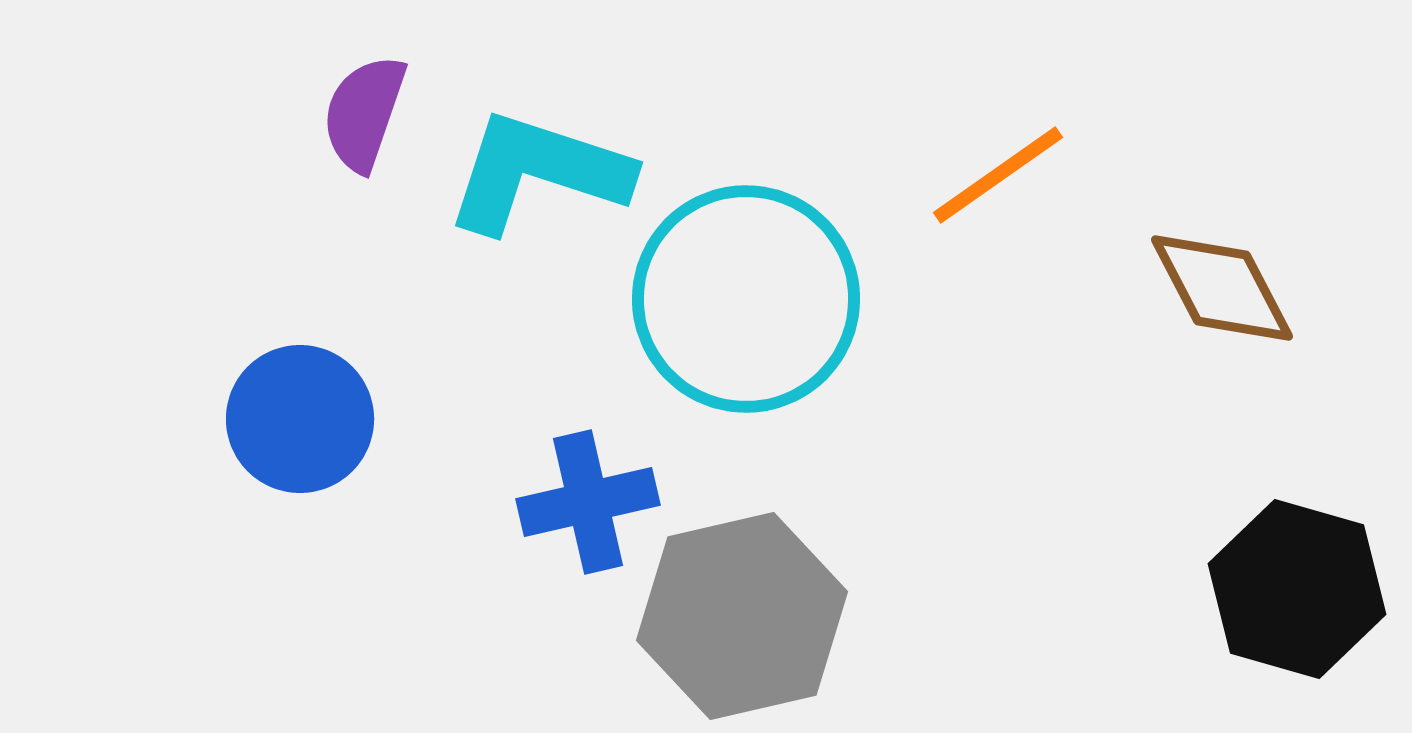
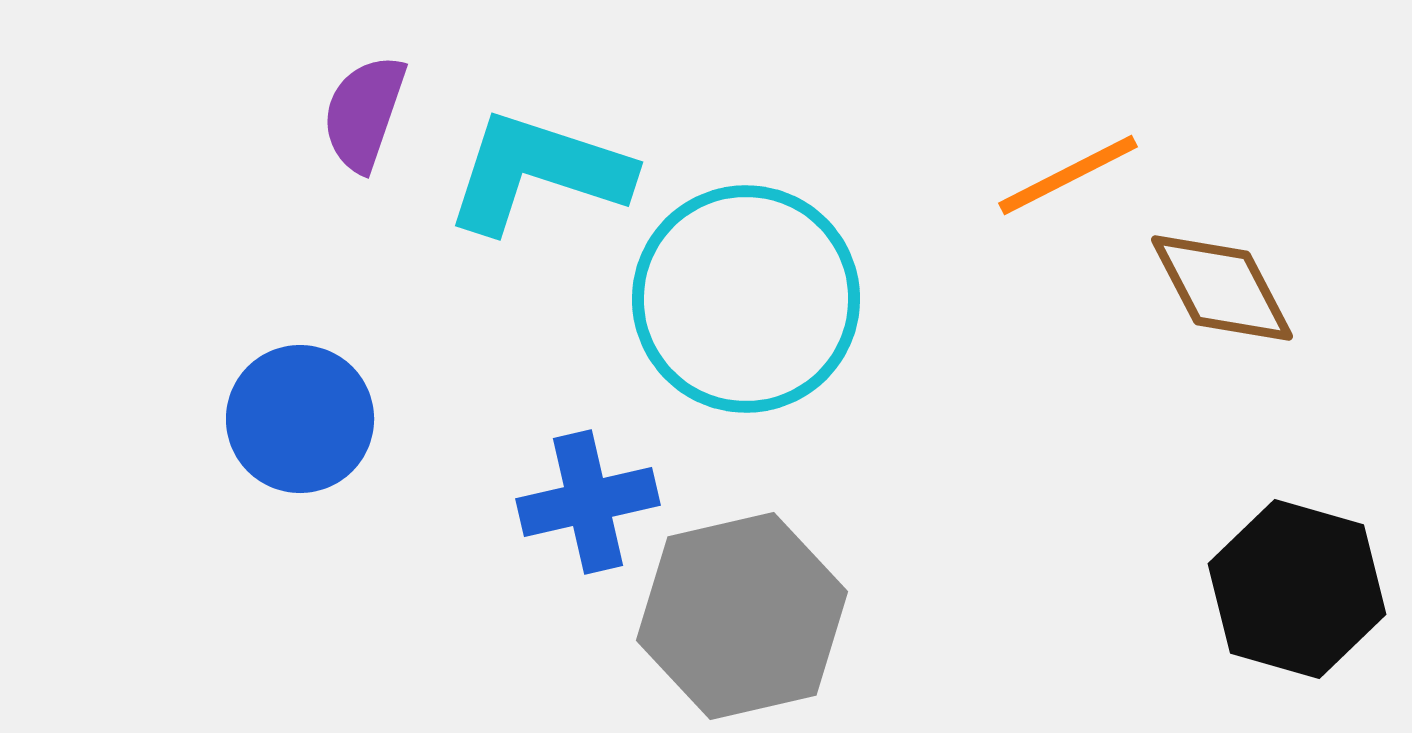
orange line: moved 70 px right; rotated 8 degrees clockwise
